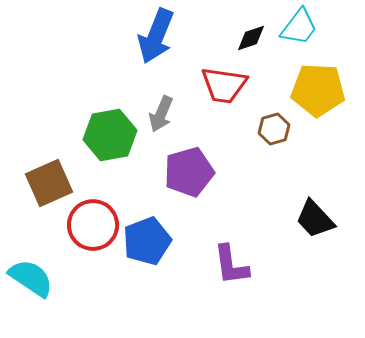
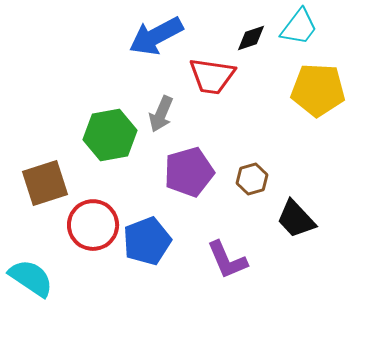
blue arrow: rotated 40 degrees clockwise
red trapezoid: moved 12 px left, 9 px up
brown hexagon: moved 22 px left, 50 px down
brown square: moved 4 px left; rotated 6 degrees clockwise
black trapezoid: moved 19 px left
purple L-shape: moved 4 px left, 5 px up; rotated 15 degrees counterclockwise
